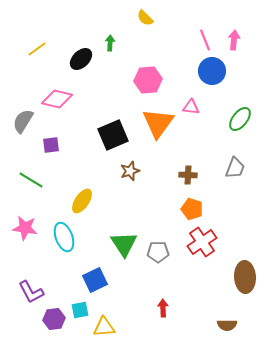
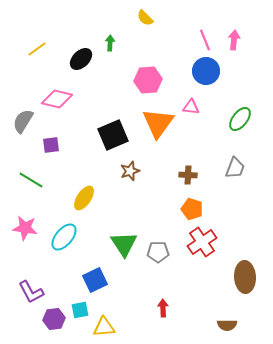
blue circle: moved 6 px left
yellow ellipse: moved 2 px right, 3 px up
cyan ellipse: rotated 60 degrees clockwise
